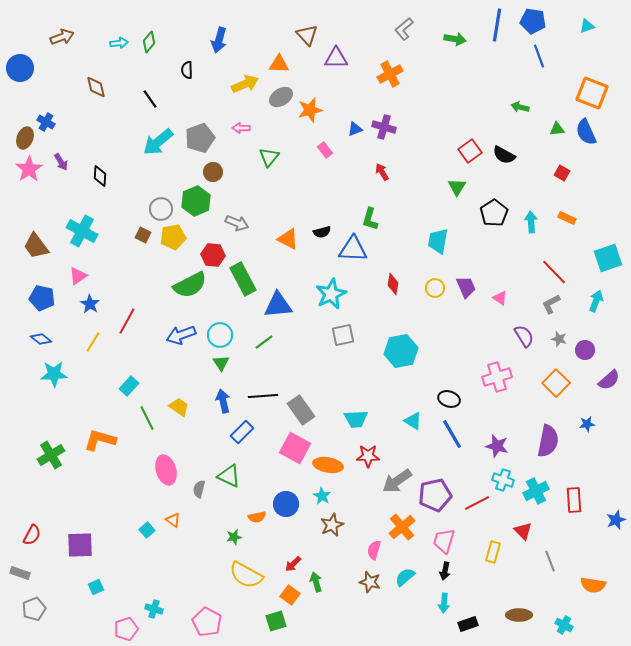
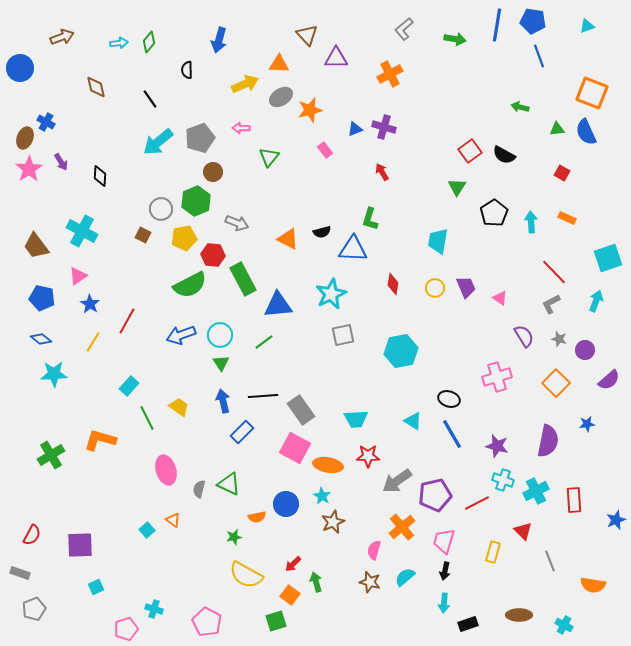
yellow pentagon at (173, 237): moved 11 px right, 1 px down
green triangle at (229, 476): moved 8 px down
brown star at (332, 525): moved 1 px right, 3 px up
